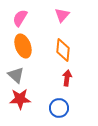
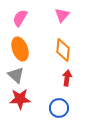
orange ellipse: moved 3 px left, 3 px down
